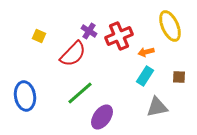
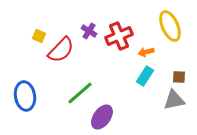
red semicircle: moved 12 px left, 4 px up
gray triangle: moved 17 px right, 7 px up
